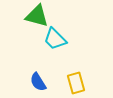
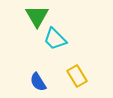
green triangle: rotated 45 degrees clockwise
yellow rectangle: moved 1 px right, 7 px up; rotated 15 degrees counterclockwise
